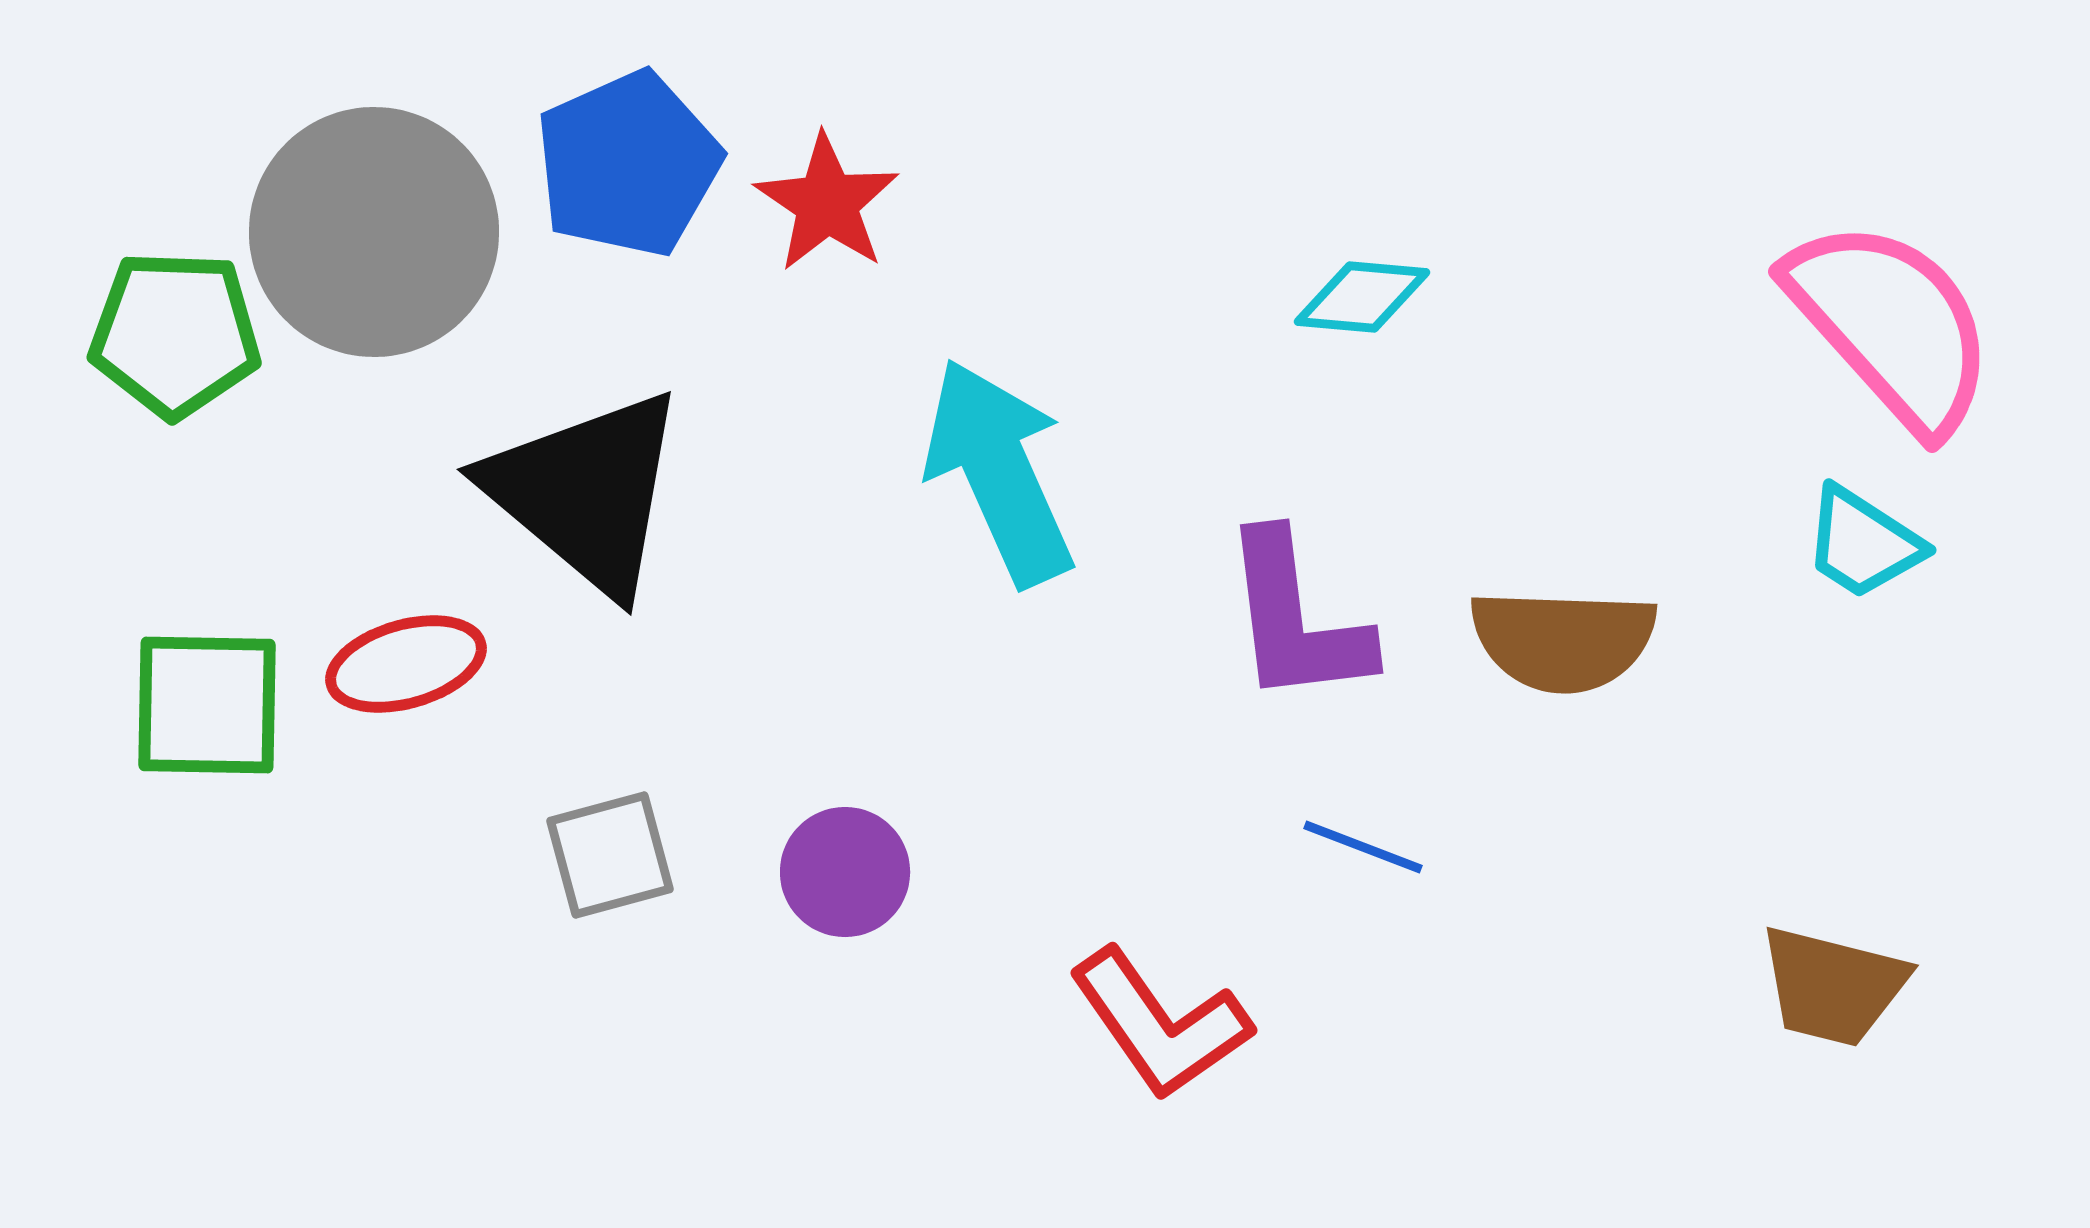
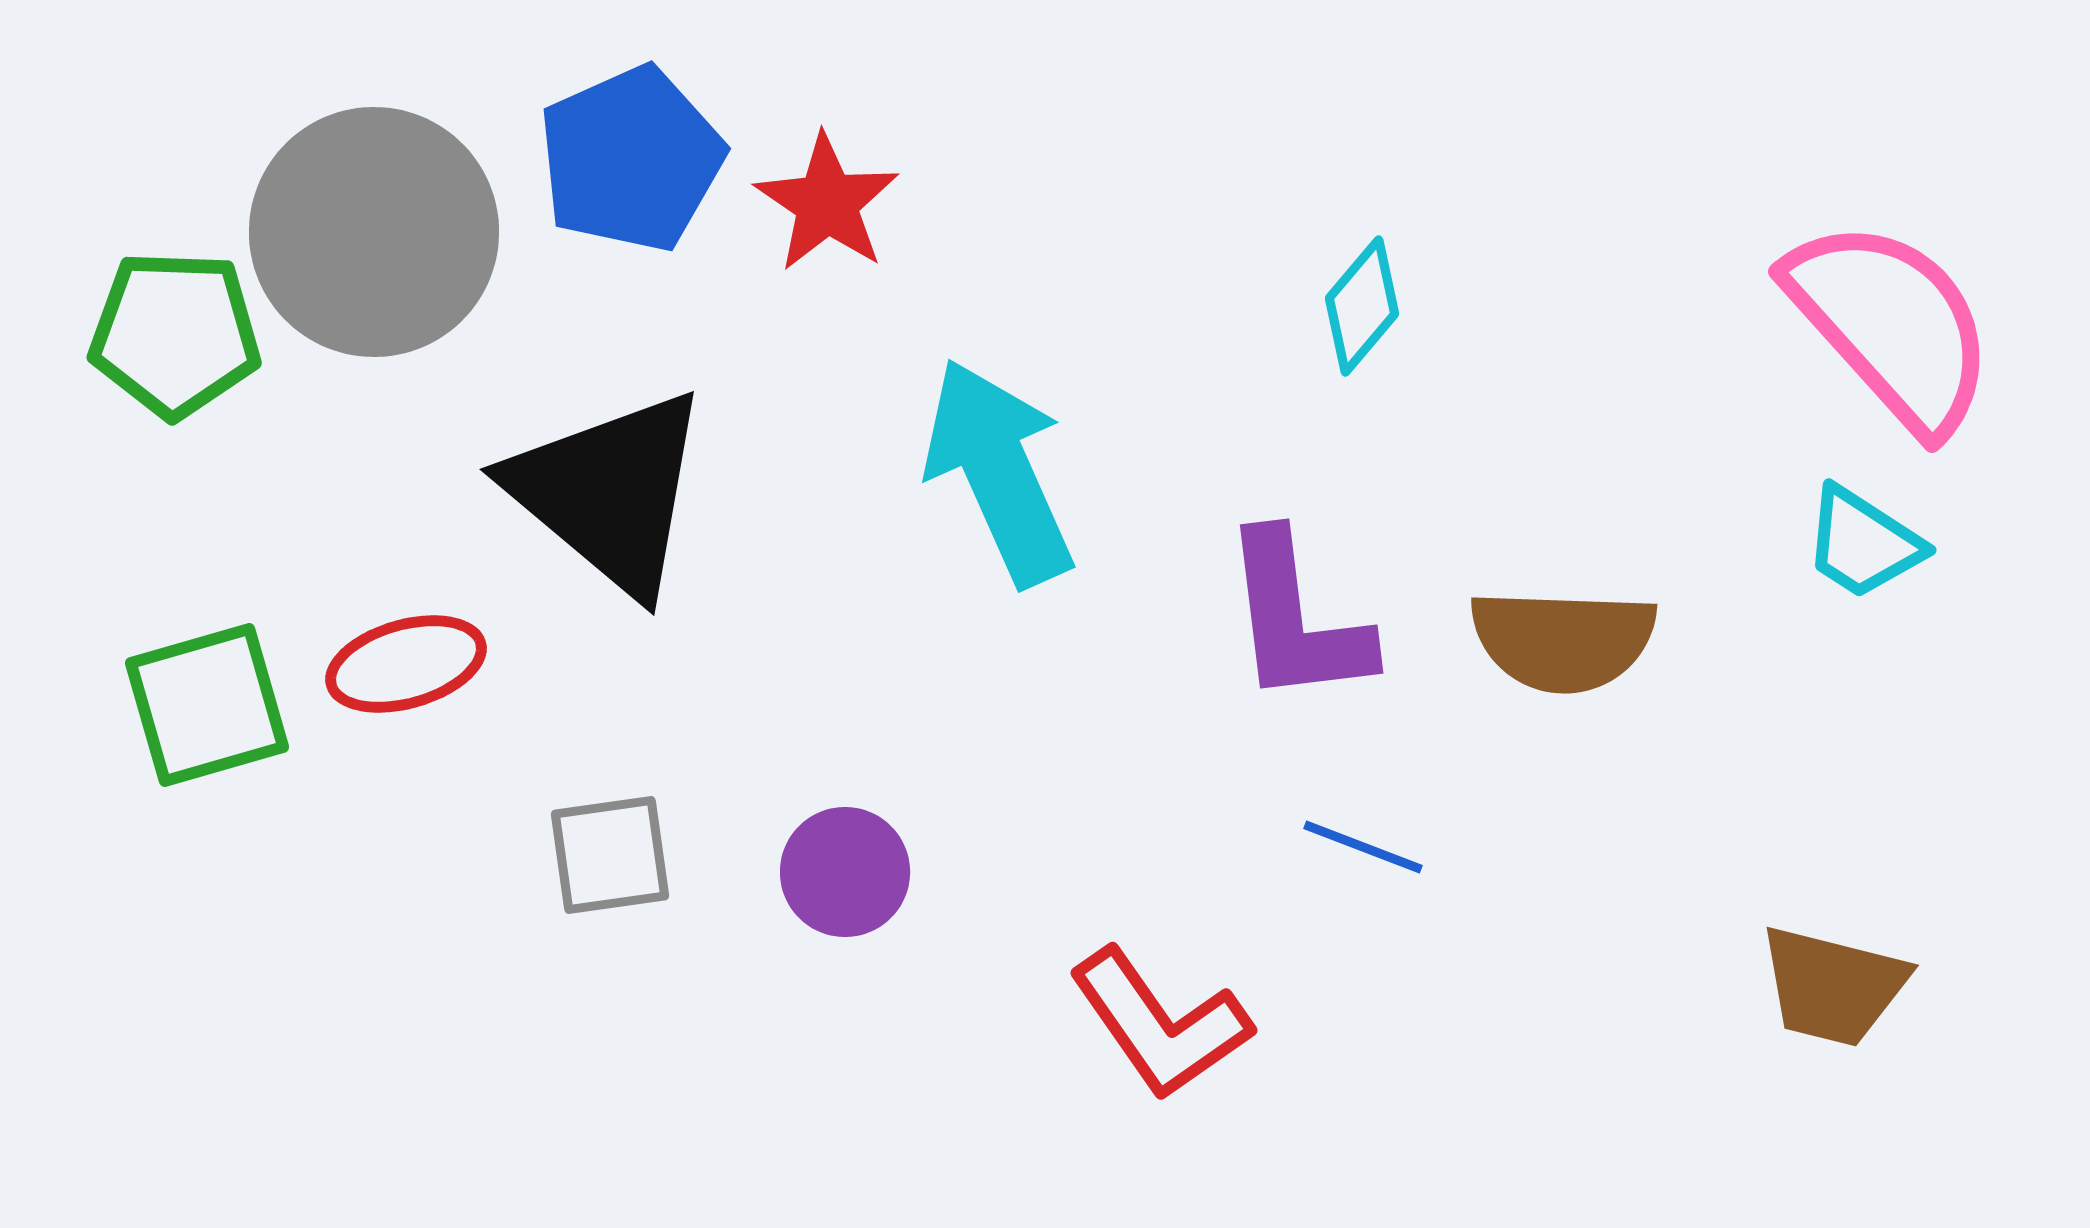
blue pentagon: moved 3 px right, 5 px up
cyan diamond: moved 9 px down; rotated 55 degrees counterclockwise
black triangle: moved 23 px right
green square: rotated 17 degrees counterclockwise
gray square: rotated 7 degrees clockwise
